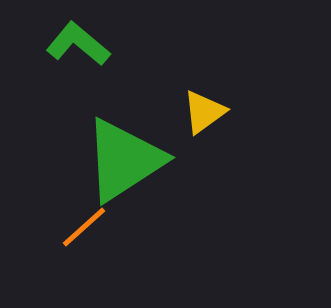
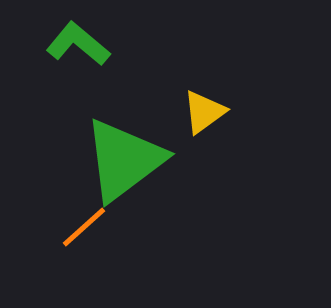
green triangle: rotated 4 degrees counterclockwise
